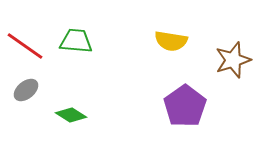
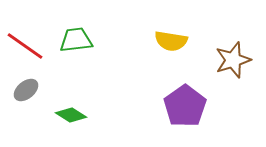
green trapezoid: moved 1 px up; rotated 12 degrees counterclockwise
